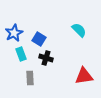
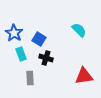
blue star: rotated 12 degrees counterclockwise
